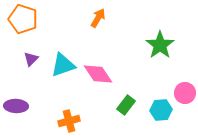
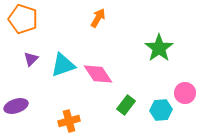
green star: moved 1 px left, 3 px down
purple ellipse: rotated 20 degrees counterclockwise
